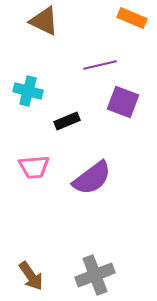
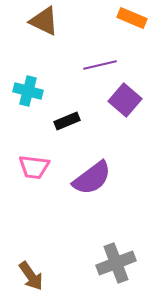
purple square: moved 2 px right, 2 px up; rotated 20 degrees clockwise
pink trapezoid: rotated 12 degrees clockwise
gray cross: moved 21 px right, 12 px up
